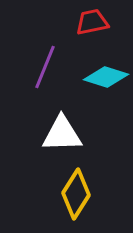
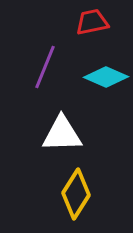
cyan diamond: rotated 6 degrees clockwise
